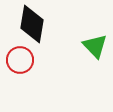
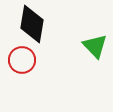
red circle: moved 2 px right
